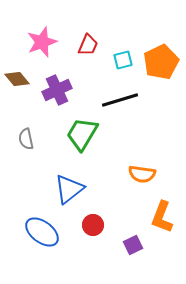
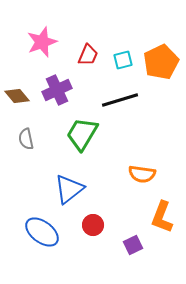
red trapezoid: moved 10 px down
brown diamond: moved 17 px down
